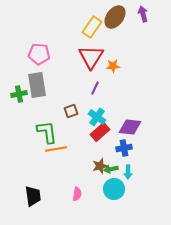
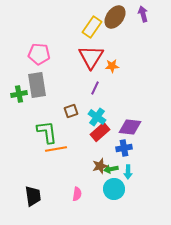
orange star: moved 1 px left
